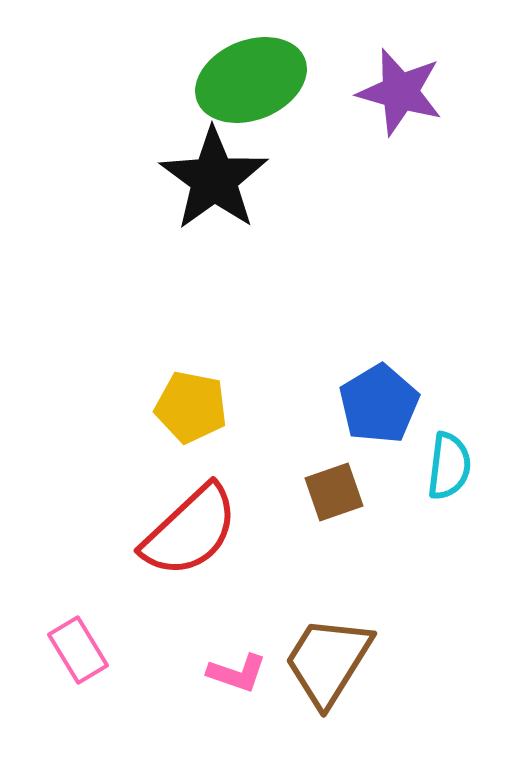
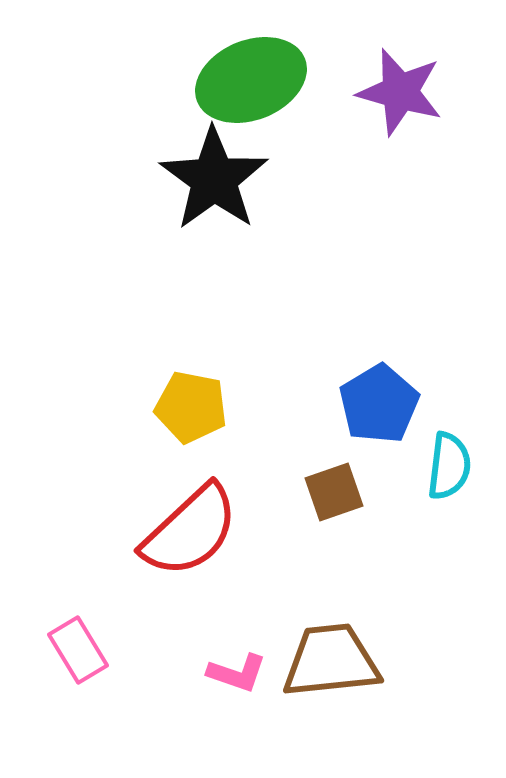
brown trapezoid: moved 3 px right; rotated 52 degrees clockwise
